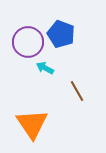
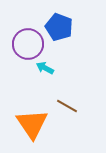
blue pentagon: moved 2 px left, 7 px up
purple circle: moved 2 px down
brown line: moved 10 px left, 15 px down; rotated 30 degrees counterclockwise
